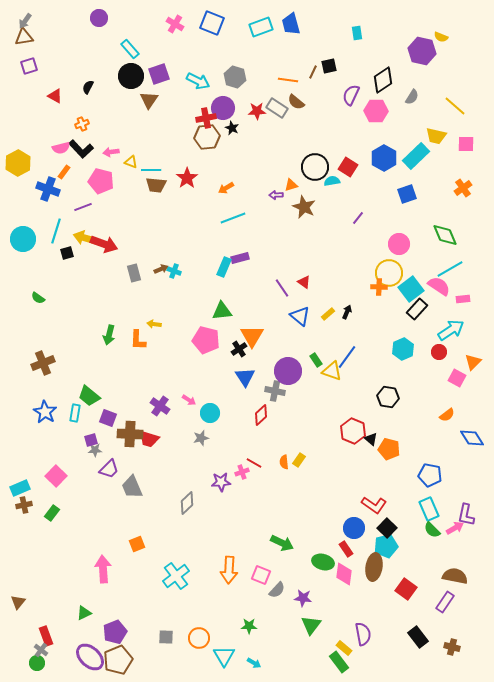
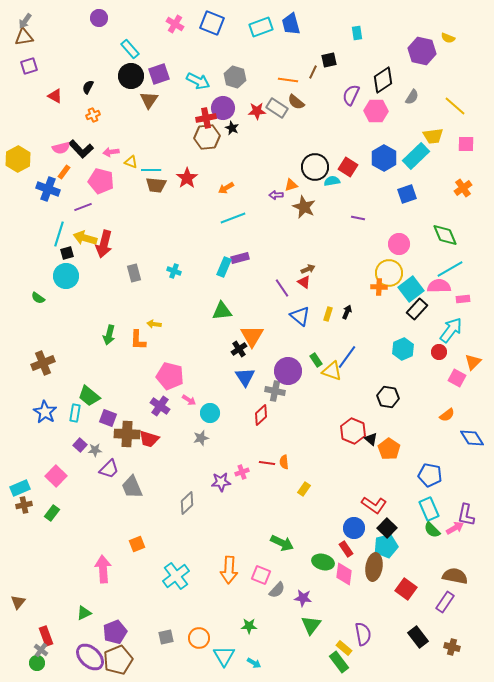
yellow semicircle at (441, 37): moved 7 px right, 1 px down
black square at (329, 66): moved 6 px up
orange cross at (82, 124): moved 11 px right, 9 px up
yellow trapezoid at (436, 136): moved 3 px left; rotated 20 degrees counterclockwise
yellow hexagon at (18, 163): moved 4 px up
purple line at (358, 218): rotated 64 degrees clockwise
cyan line at (56, 231): moved 3 px right, 3 px down
cyan circle at (23, 239): moved 43 px right, 37 px down
red arrow at (104, 244): rotated 84 degrees clockwise
brown arrow at (161, 269): moved 147 px right
pink semicircle at (439, 286): rotated 35 degrees counterclockwise
yellow rectangle at (328, 314): rotated 32 degrees counterclockwise
cyan arrow at (451, 330): rotated 20 degrees counterclockwise
pink pentagon at (206, 340): moved 36 px left, 36 px down
brown cross at (130, 434): moved 3 px left
purple square at (91, 440): moved 11 px left, 5 px down; rotated 32 degrees counterclockwise
orange pentagon at (389, 449): rotated 20 degrees clockwise
yellow rectangle at (299, 460): moved 5 px right, 29 px down
red line at (254, 463): moved 13 px right; rotated 21 degrees counterclockwise
gray square at (166, 637): rotated 14 degrees counterclockwise
